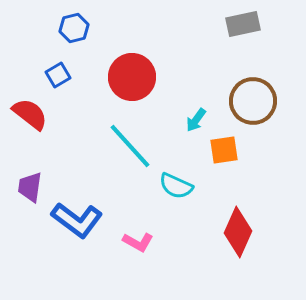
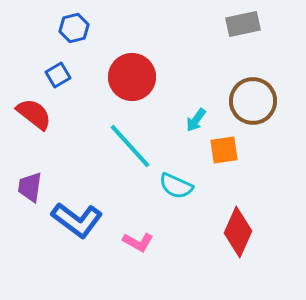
red semicircle: moved 4 px right
